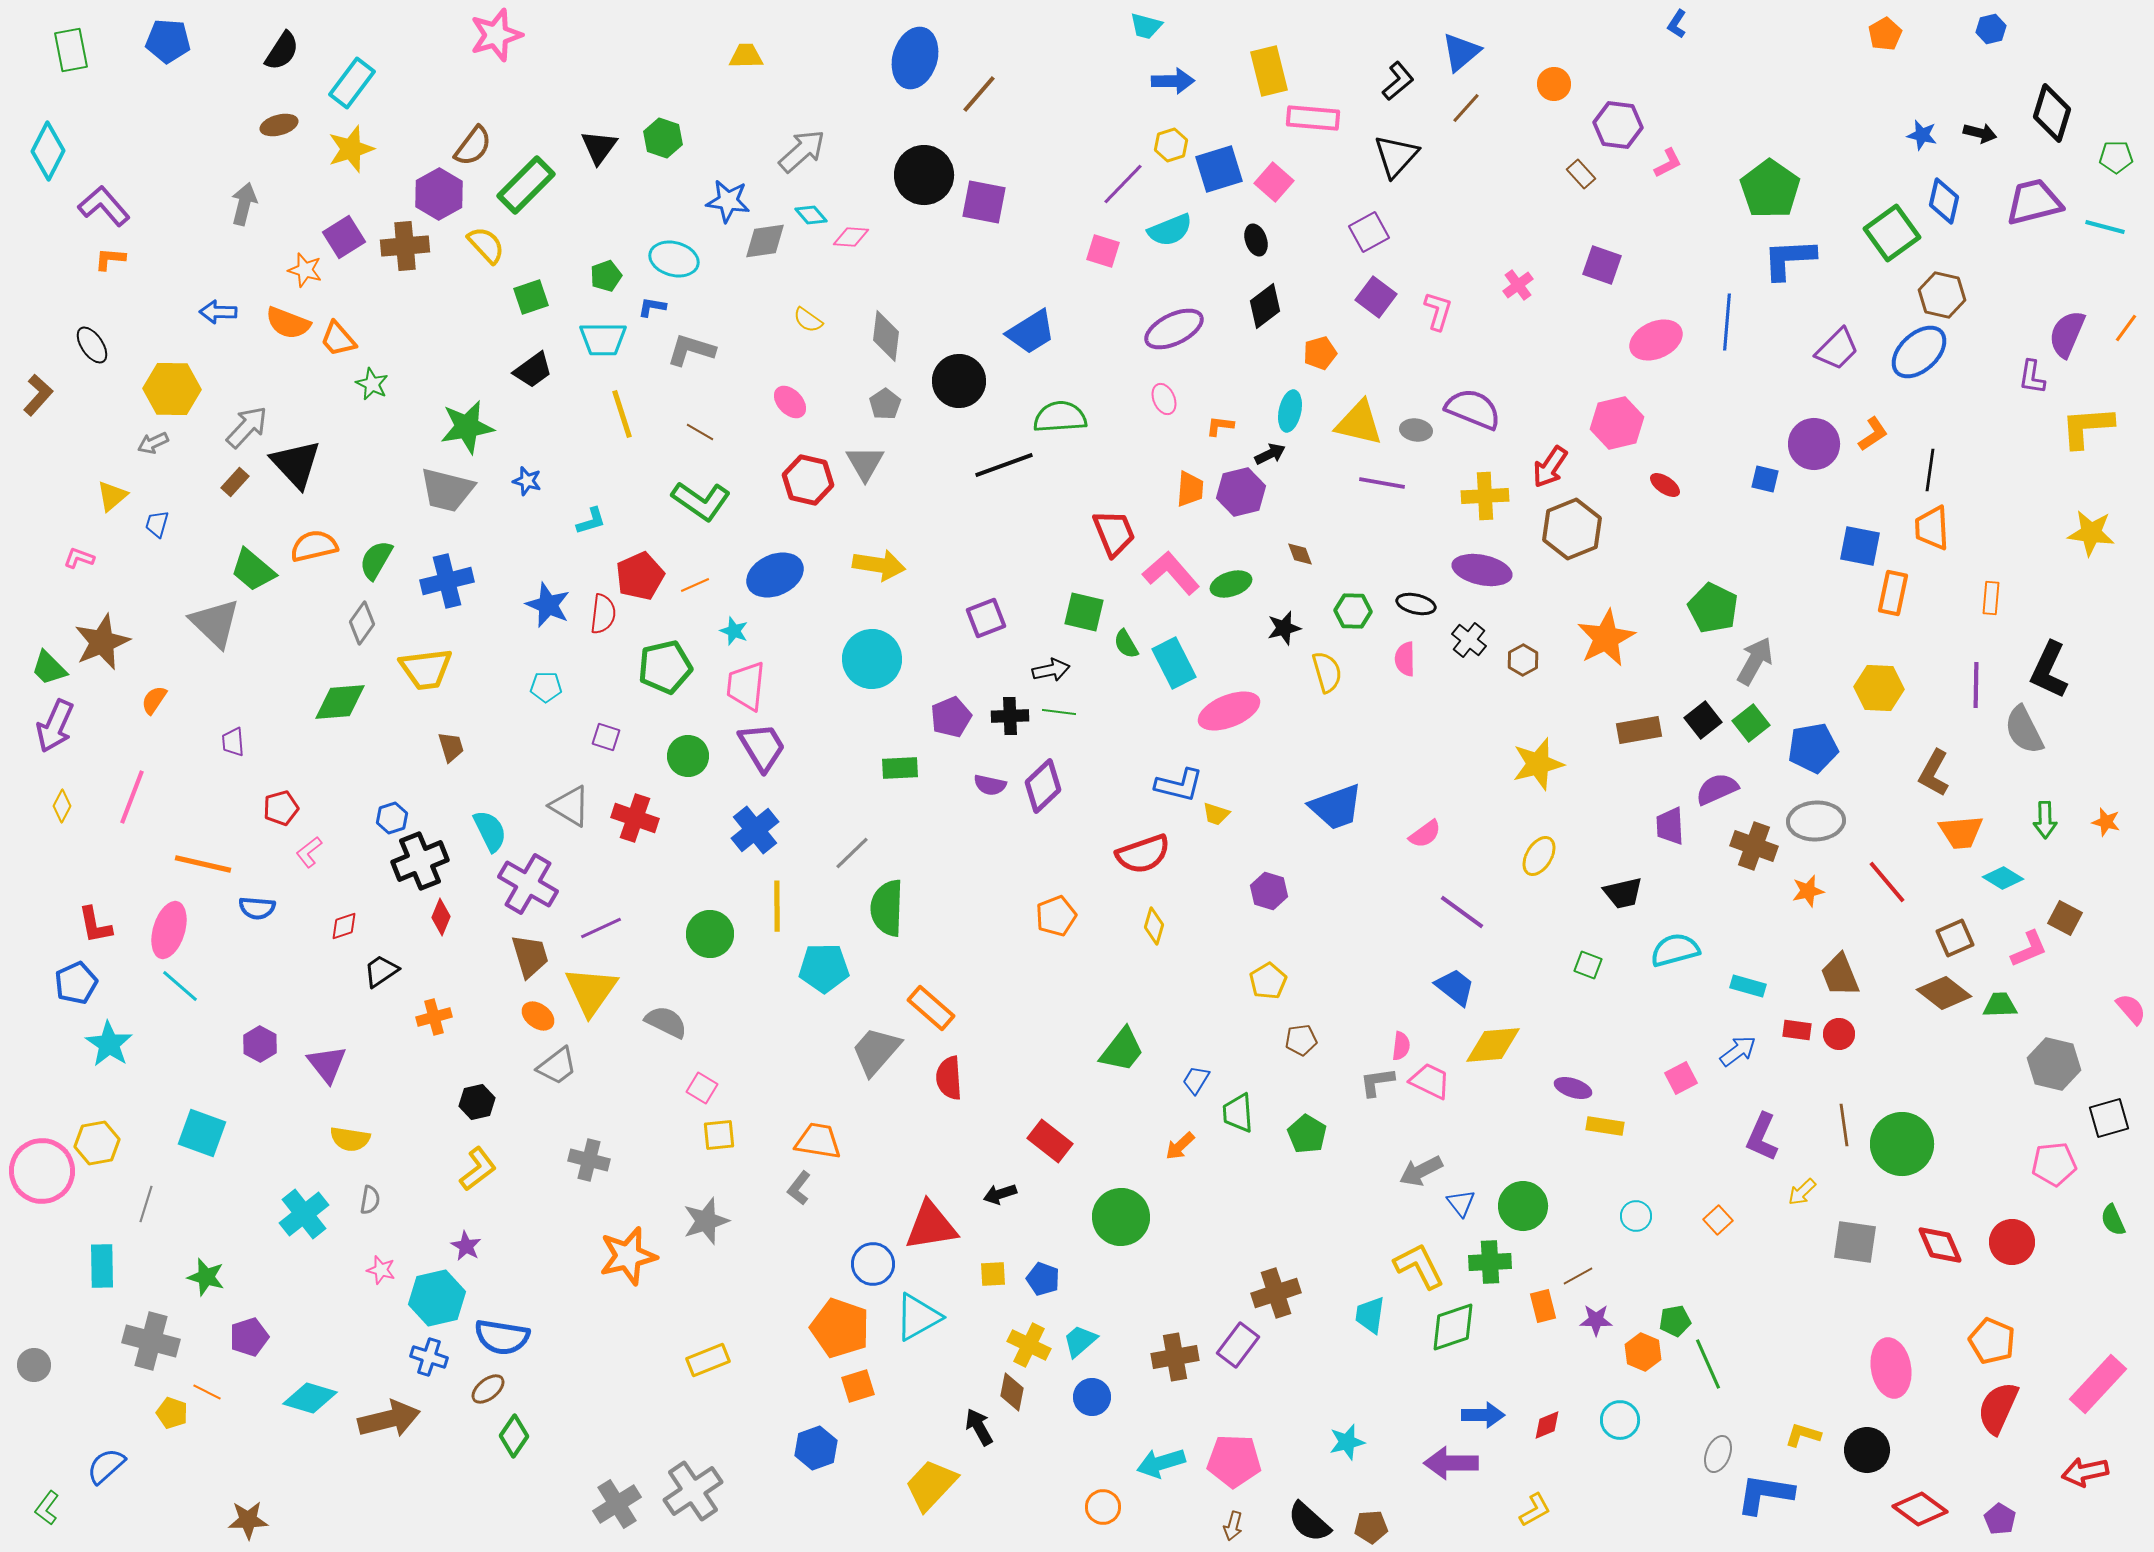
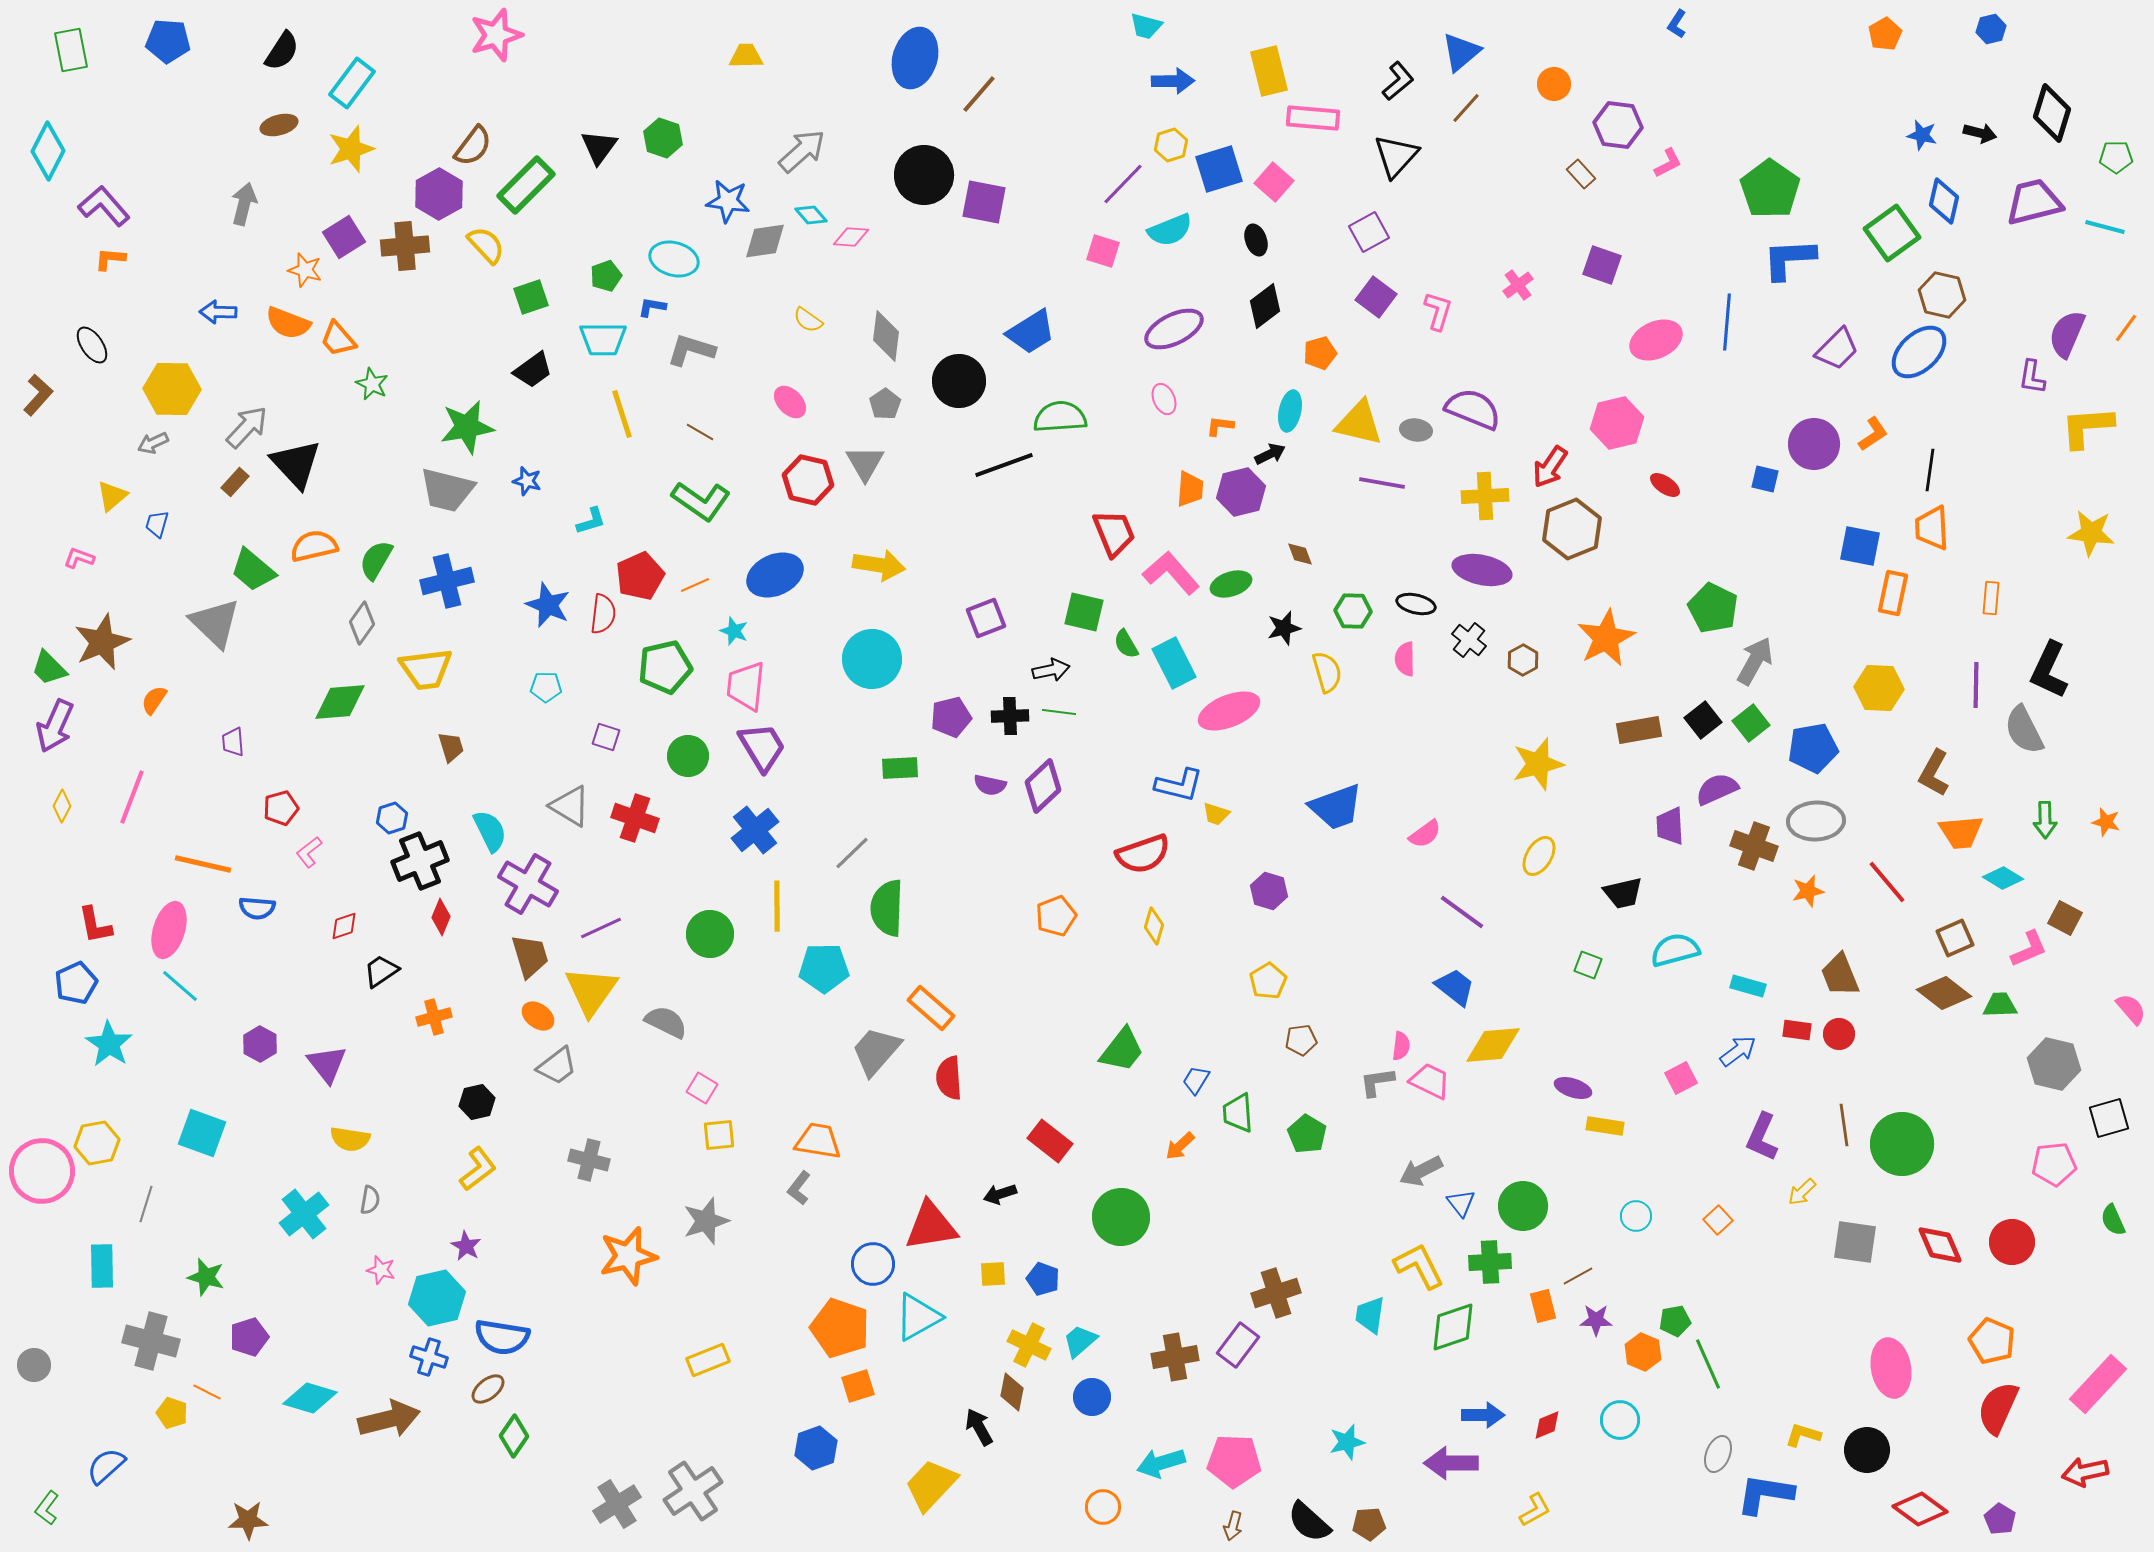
purple pentagon at (951, 717): rotated 9 degrees clockwise
brown pentagon at (1371, 1527): moved 2 px left, 3 px up
